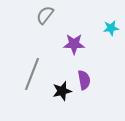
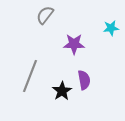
gray line: moved 2 px left, 2 px down
black star: rotated 18 degrees counterclockwise
